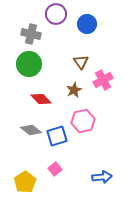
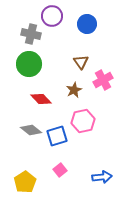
purple circle: moved 4 px left, 2 px down
pink square: moved 5 px right, 1 px down
